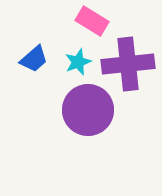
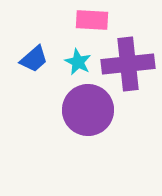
pink rectangle: moved 1 px up; rotated 28 degrees counterclockwise
cyan star: rotated 24 degrees counterclockwise
